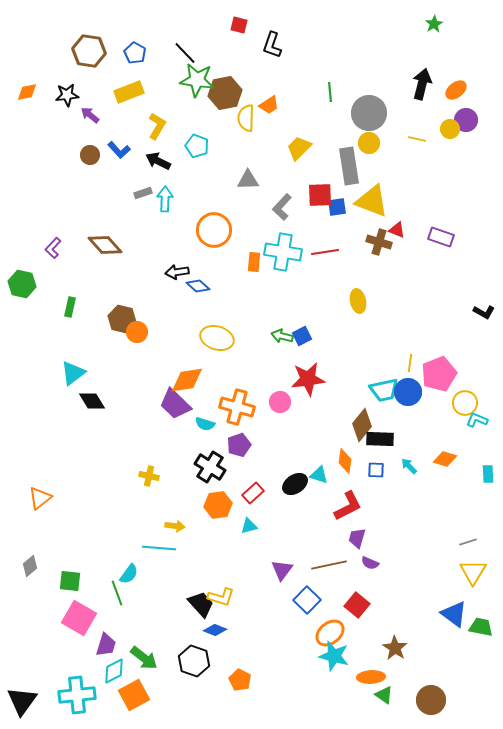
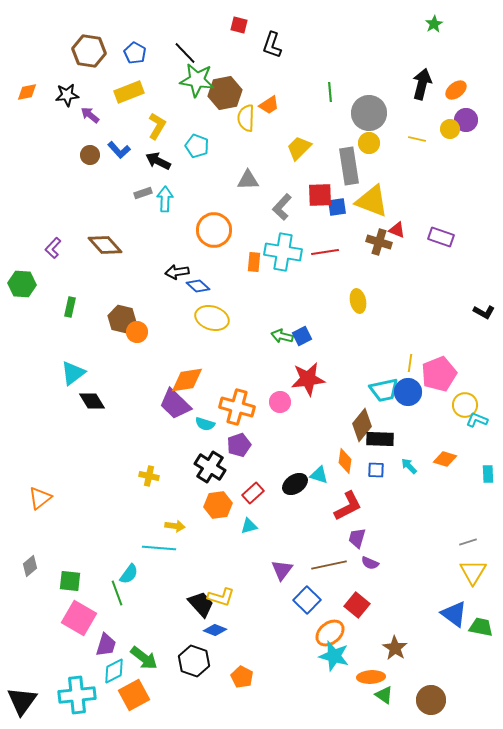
green hexagon at (22, 284): rotated 8 degrees counterclockwise
yellow ellipse at (217, 338): moved 5 px left, 20 px up
yellow circle at (465, 403): moved 2 px down
orange pentagon at (240, 680): moved 2 px right, 3 px up
